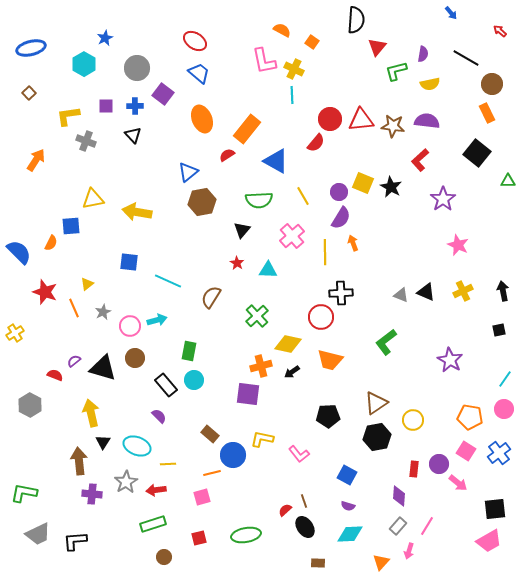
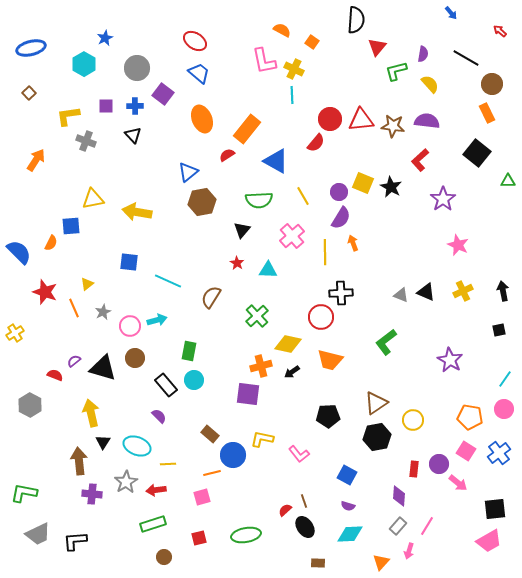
yellow semicircle at (430, 84): rotated 120 degrees counterclockwise
